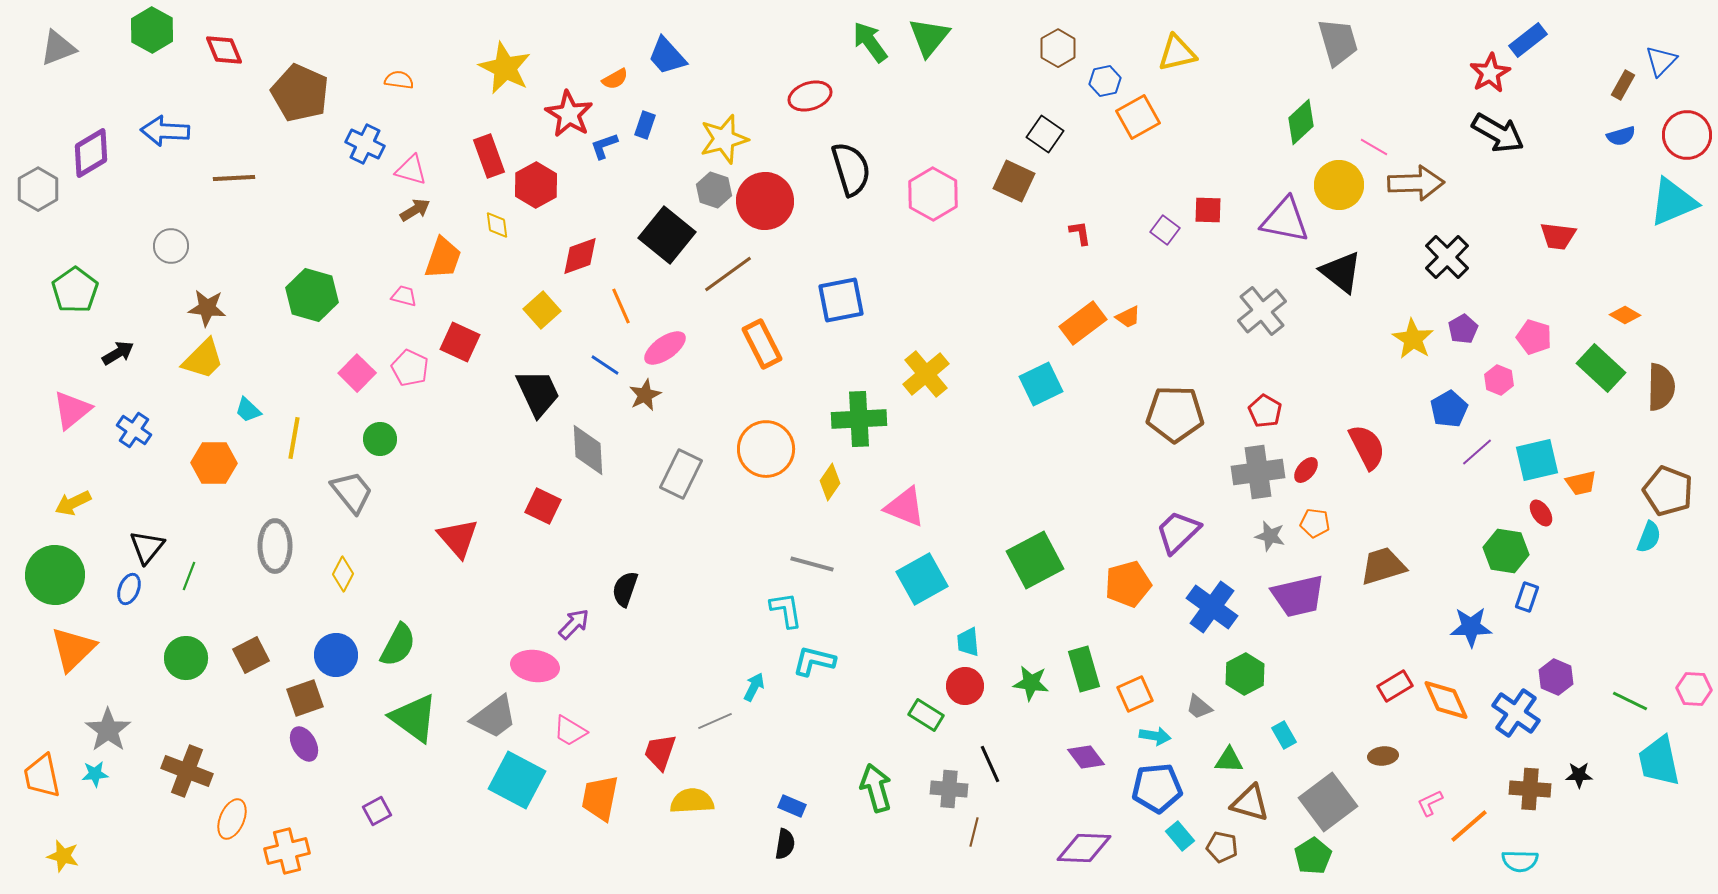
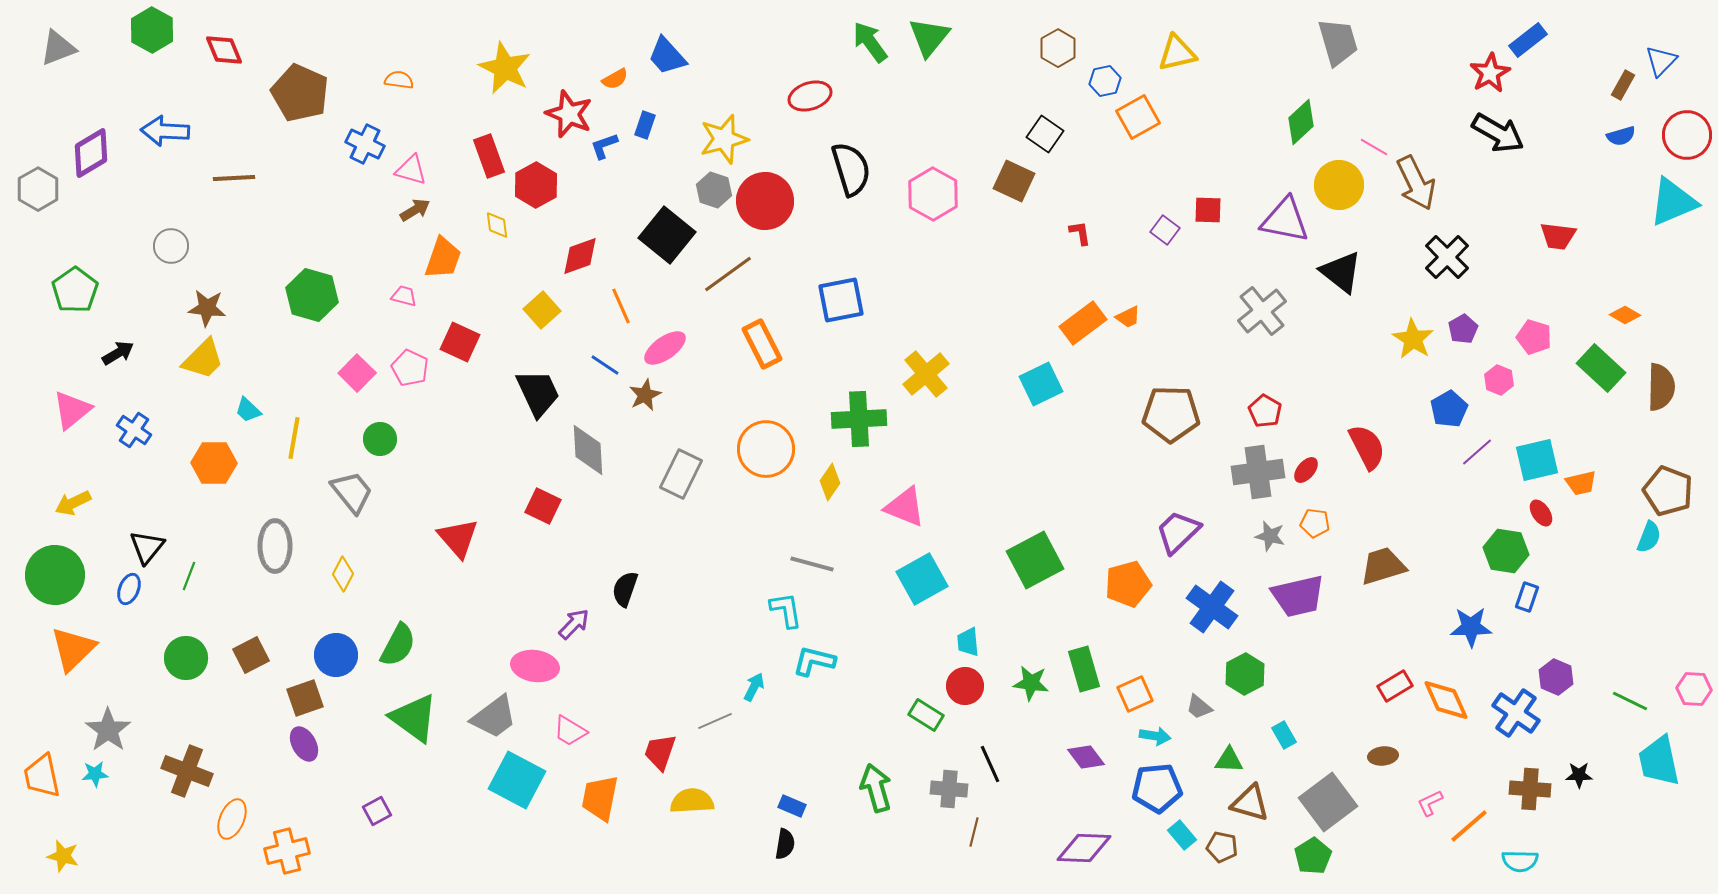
red star at (569, 114): rotated 9 degrees counterclockwise
brown arrow at (1416, 183): rotated 66 degrees clockwise
brown pentagon at (1175, 414): moved 4 px left
cyan rectangle at (1180, 836): moved 2 px right, 1 px up
